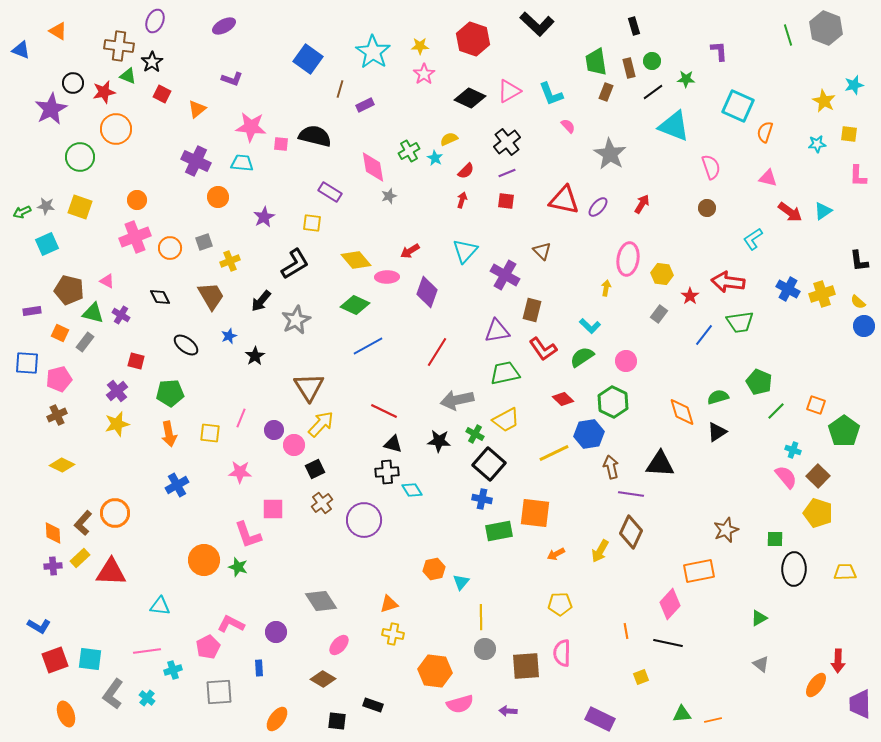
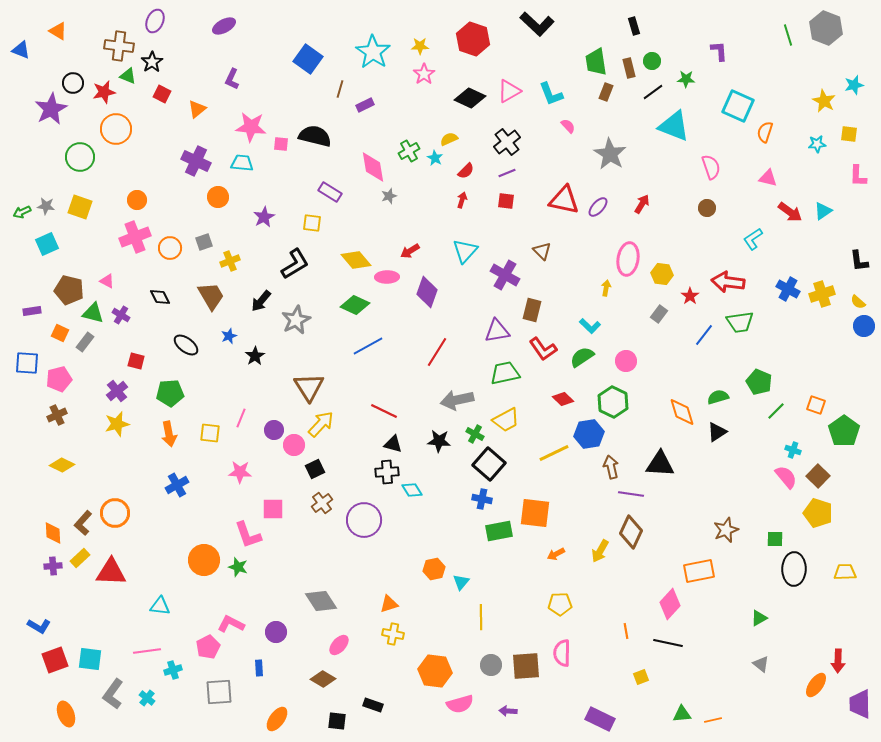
purple L-shape at (232, 79): rotated 95 degrees clockwise
gray circle at (485, 649): moved 6 px right, 16 px down
